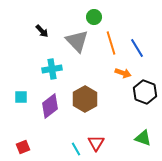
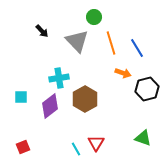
cyan cross: moved 7 px right, 9 px down
black hexagon: moved 2 px right, 3 px up; rotated 25 degrees clockwise
